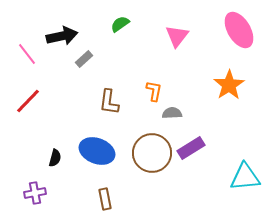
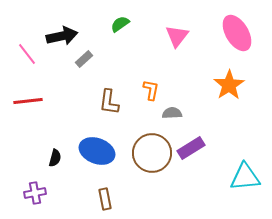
pink ellipse: moved 2 px left, 3 px down
orange L-shape: moved 3 px left, 1 px up
red line: rotated 40 degrees clockwise
